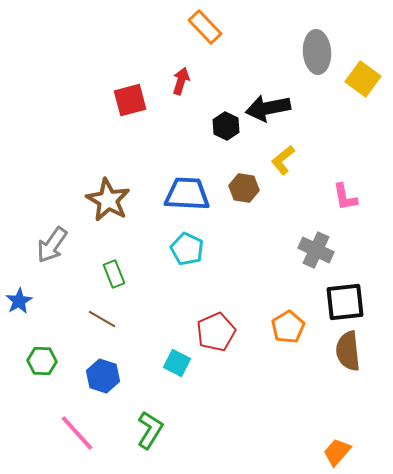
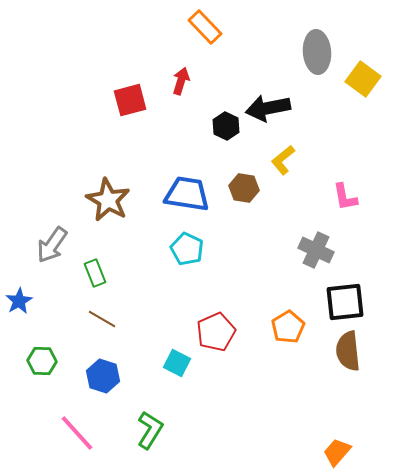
blue trapezoid: rotated 6 degrees clockwise
green rectangle: moved 19 px left, 1 px up
